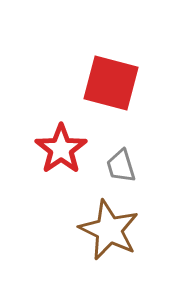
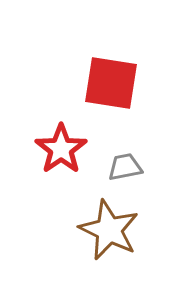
red square: rotated 6 degrees counterclockwise
gray trapezoid: moved 4 px right, 1 px down; rotated 96 degrees clockwise
